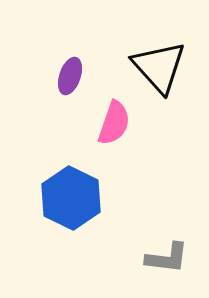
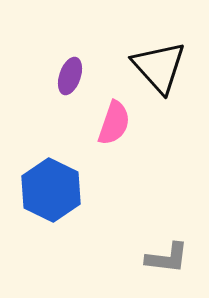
blue hexagon: moved 20 px left, 8 px up
